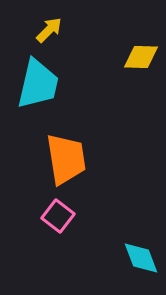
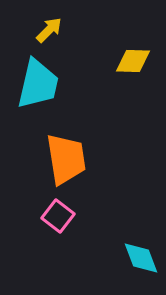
yellow diamond: moved 8 px left, 4 px down
